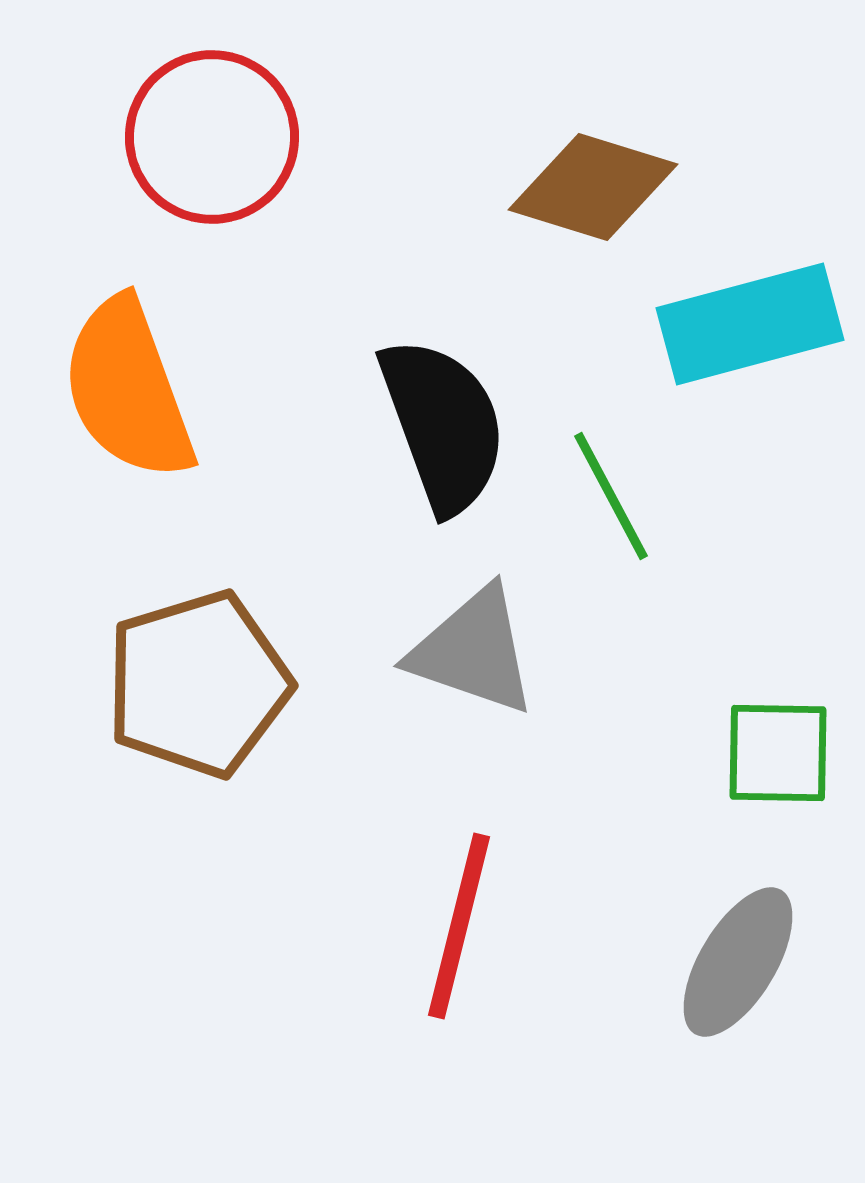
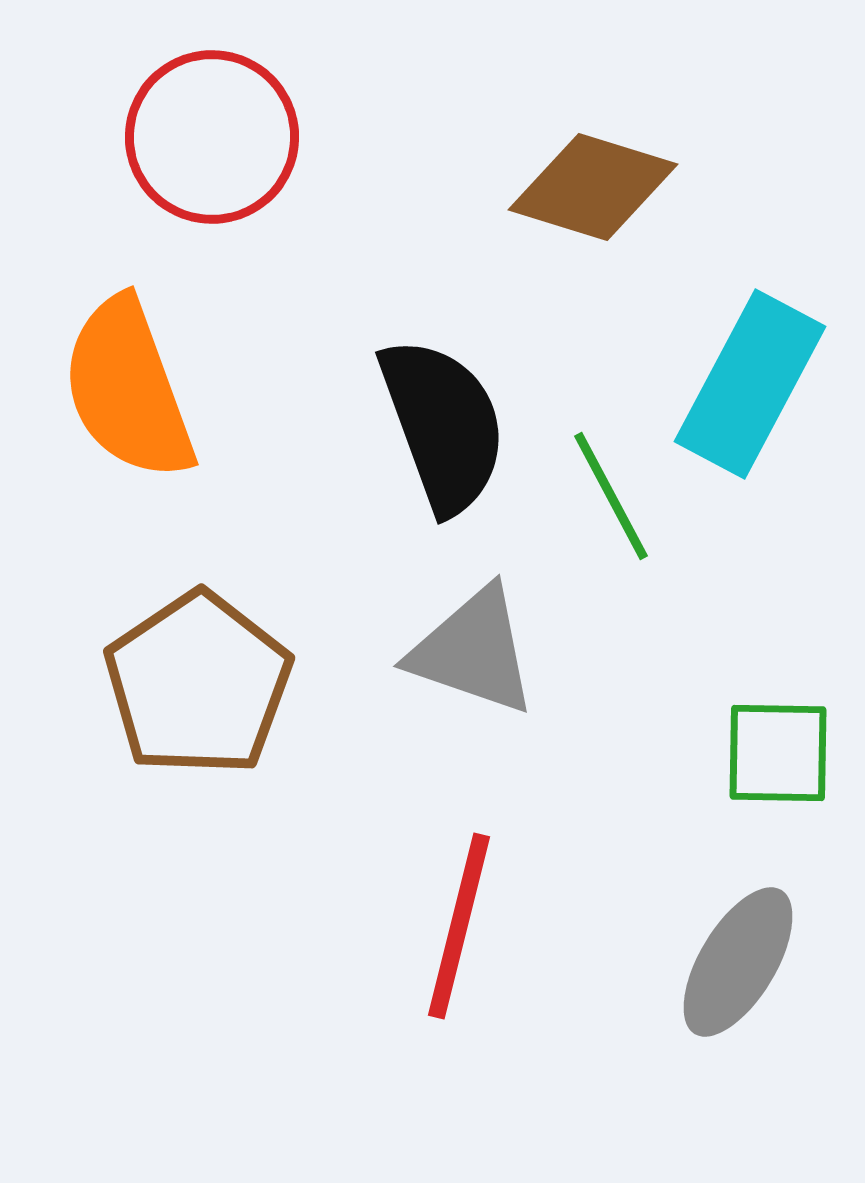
cyan rectangle: moved 60 px down; rotated 47 degrees counterclockwise
brown pentagon: rotated 17 degrees counterclockwise
